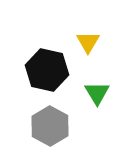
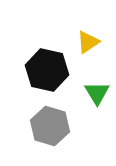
yellow triangle: rotated 25 degrees clockwise
gray hexagon: rotated 12 degrees counterclockwise
